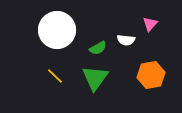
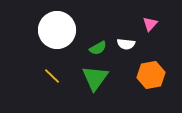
white semicircle: moved 4 px down
yellow line: moved 3 px left
